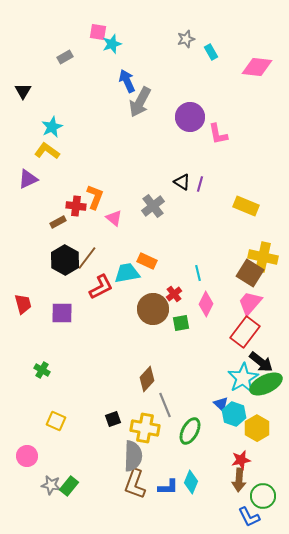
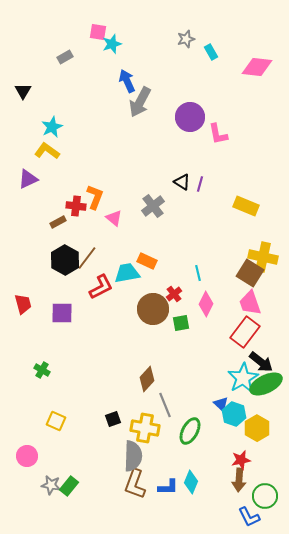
pink trapezoid at (250, 303): rotated 60 degrees counterclockwise
green circle at (263, 496): moved 2 px right
